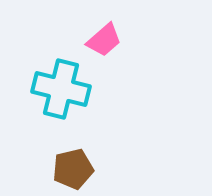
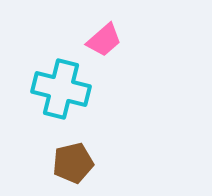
brown pentagon: moved 6 px up
